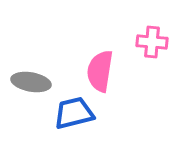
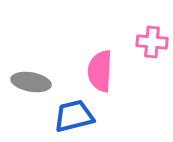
pink semicircle: rotated 6 degrees counterclockwise
blue trapezoid: moved 3 px down
